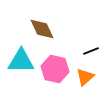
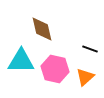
brown diamond: rotated 12 degrees clockwise
black line: moved 1 px left, 2 px up; rotated 42 degrees clockwise
